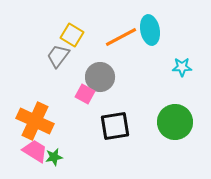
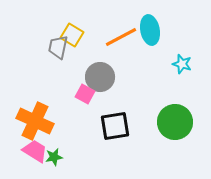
gray trapezoid: moved 9 px up; rotated 25 degrees counterclockwise
cyan star: moved 3 px up; rotated 18 degrees clockwise
